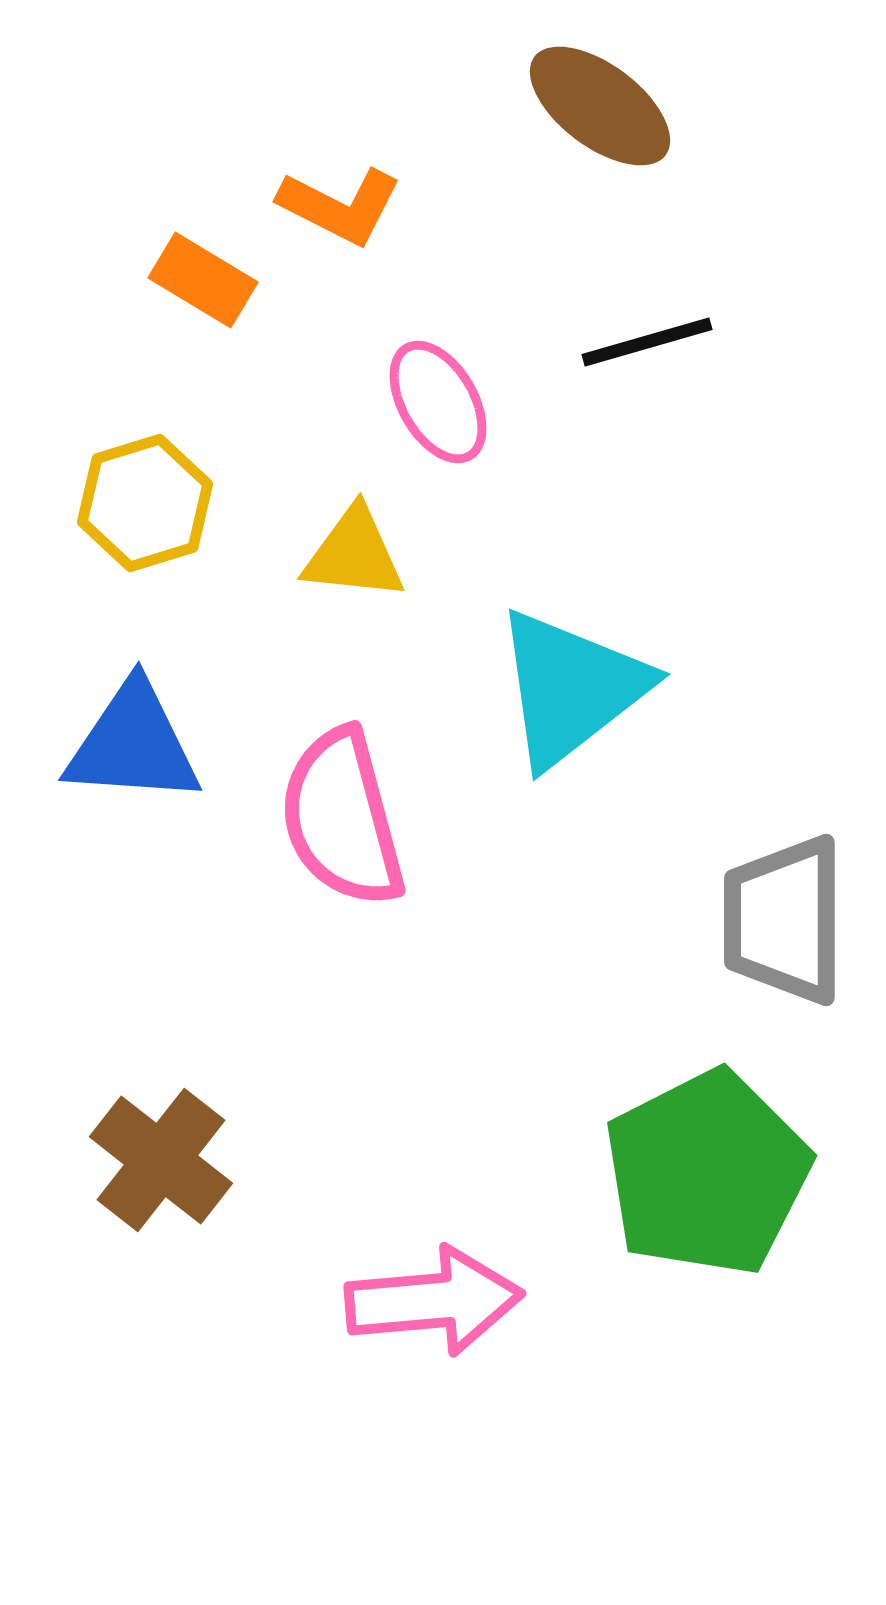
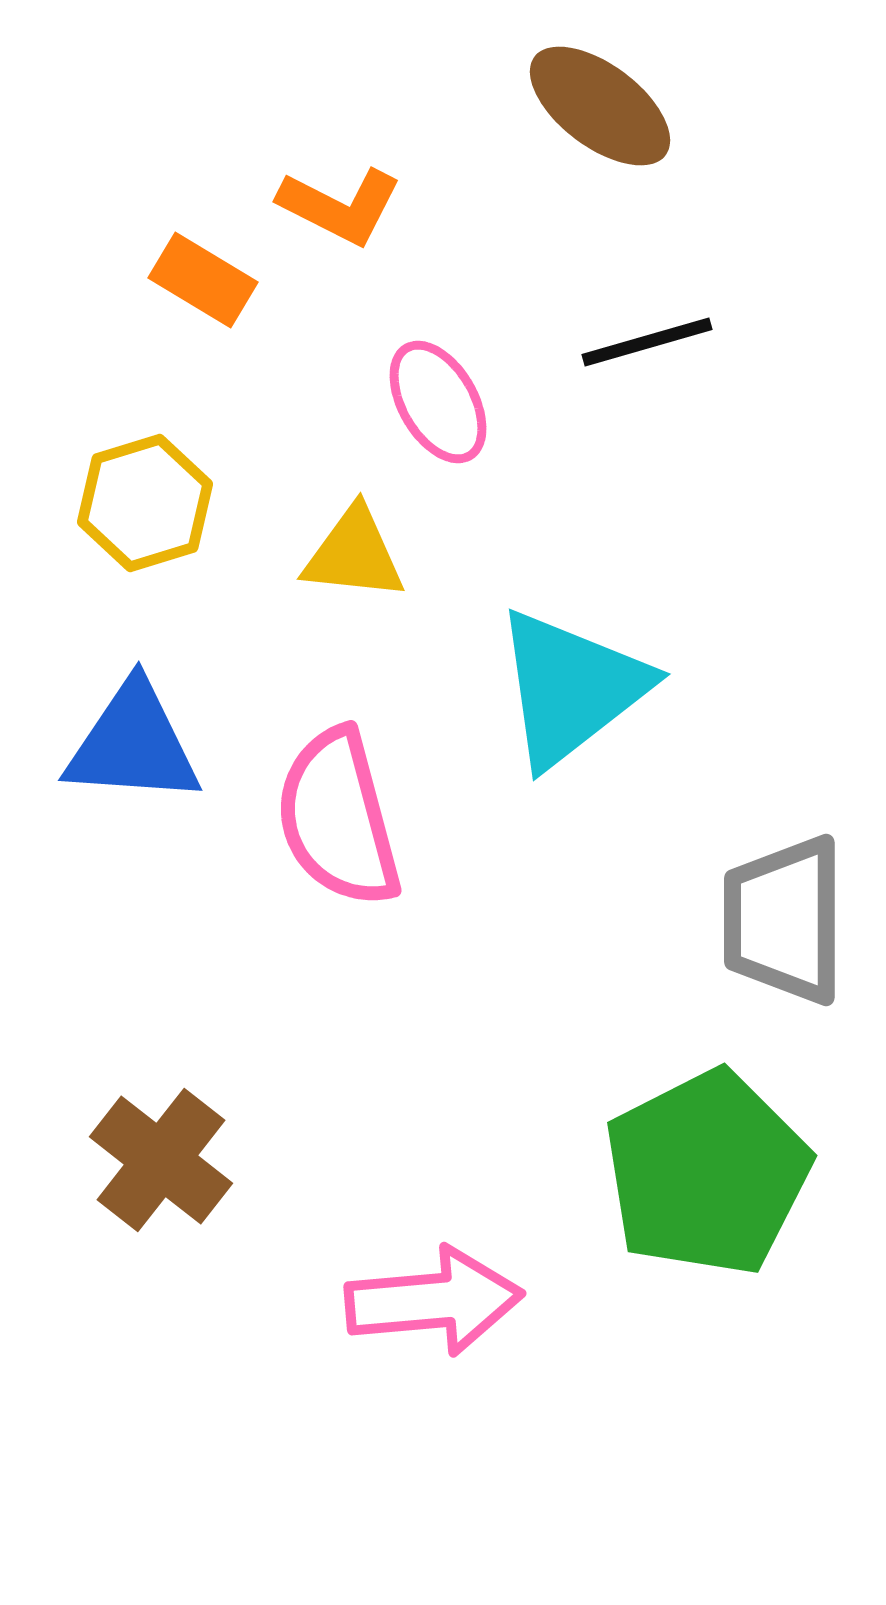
pink semicircle: moved 4 px left
